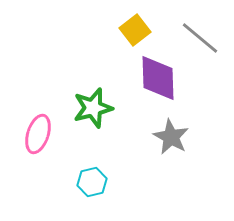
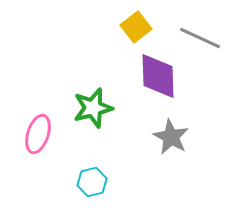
yellow square: moved 1 px right, 3 px up
gray line: rotated 15 degrees counterclockwise
purple diamond: moved 2 px up
